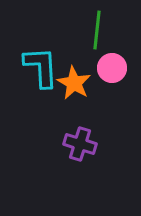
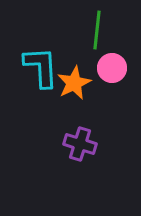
orange star: rotated 16 degrees clockwise
